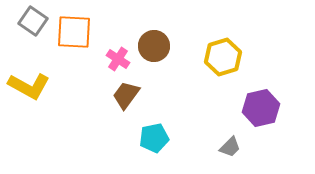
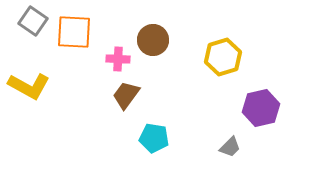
brown circle: moved 1 px left, 6 px up
pink cross: rotated 30 degrees counterclockwise
cyan pentagon: rotated 20 degrees clockwise
